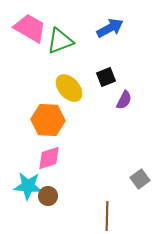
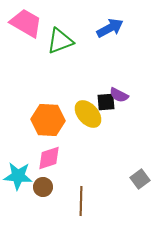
pink trapezoid: moved 4 px left, 5 px up
black square: moved 25 px down; rotated 18 degrees clockwise
yellow ellipse: moved 19 px right, 26 px down
purple semicircle: moved 5 px left, 5 px up; rotated 90 degrees clockwise
cyan star: moved 10 px left, 10 px up
brown circle: moved 5 px left, 9 px up
brown line: moved 26 px left, 15 px up
